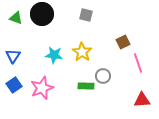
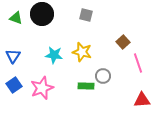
brown square: rotated 16 degrees counterclockwise
yellow star: rotated 18 degrees counterclockwise
